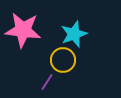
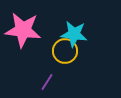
cyan star: rotated 28 degrees clockwise
yellow circle: moved 2 px right, 9 px up
